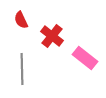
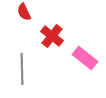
red semicircle: moved 3 px right, 8 px up
